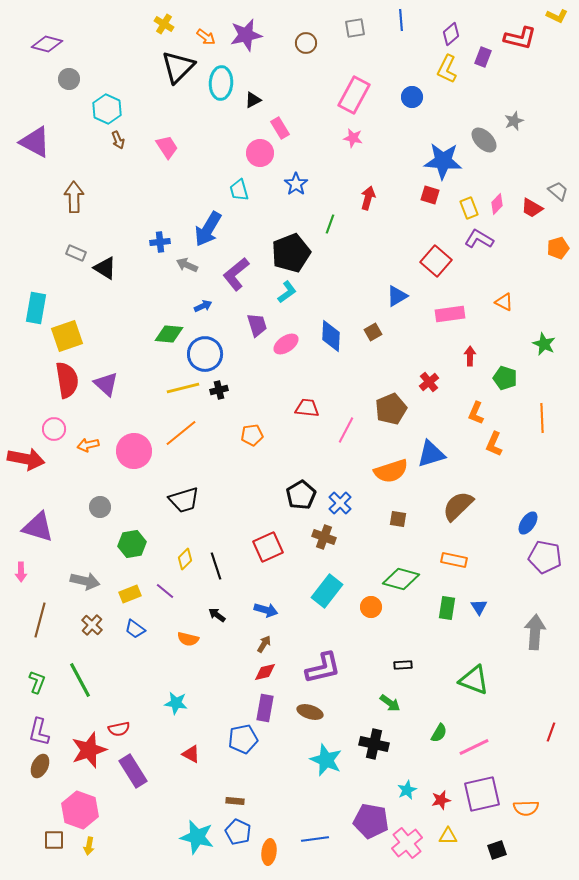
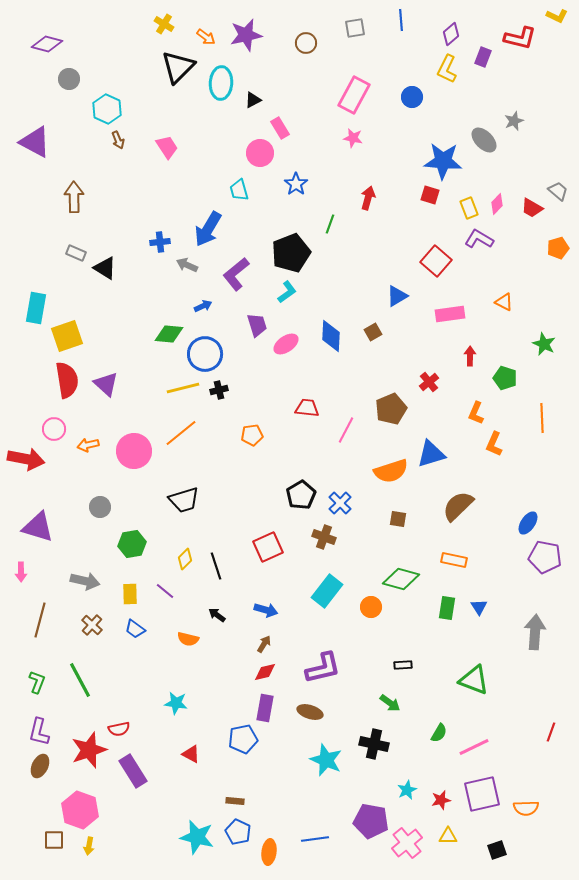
yellow rectangle at (130, 594): rotated 70 degrees counterclockwise
